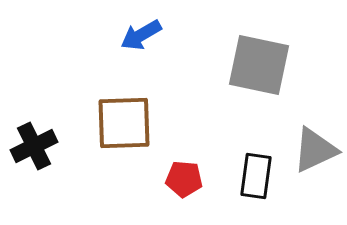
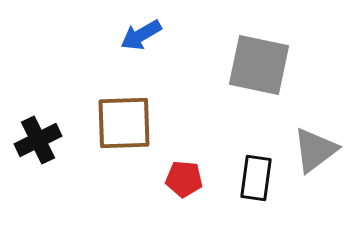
black cross: moved 4 px right, 6 px up
gray triangle: rotated 12 degrees counterclockwise
black rectangle: moved 2 px down
